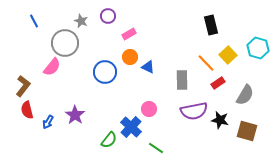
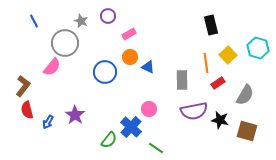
orange line: rotated 36 degrees clockwise
